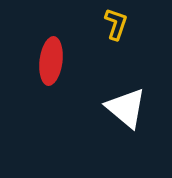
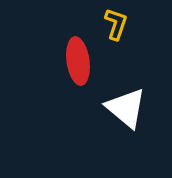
red ellipse: moved 27 px right; rotated 15 degrees counterclockwise
